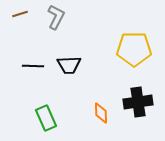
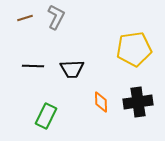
brown line: moved 5 px right, 4 px down
yellow pentagon: rotated 8 degrees counterclockwise
black trapezoid: moved 3 px right, 4 px down
orange diamond: moved 11 px up
green rectangle: moved 2 px up; rotated 50 degrees clockwise
